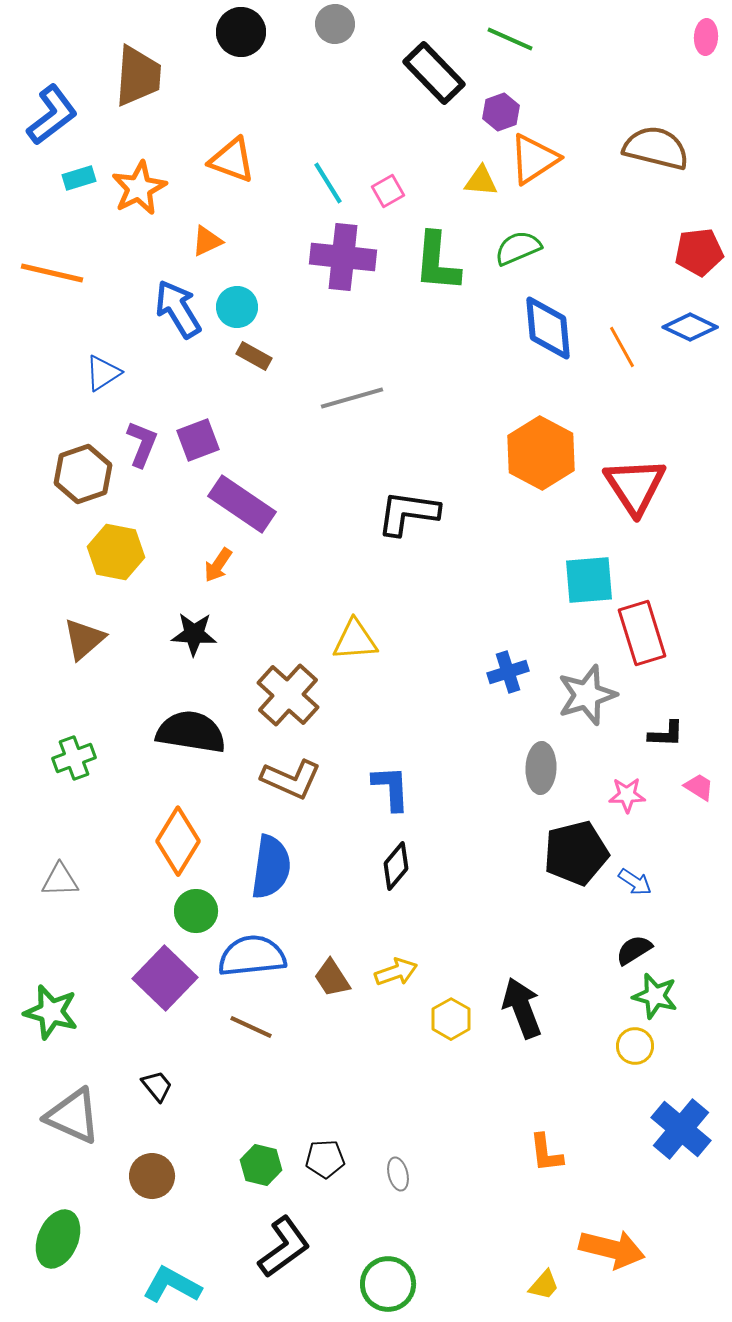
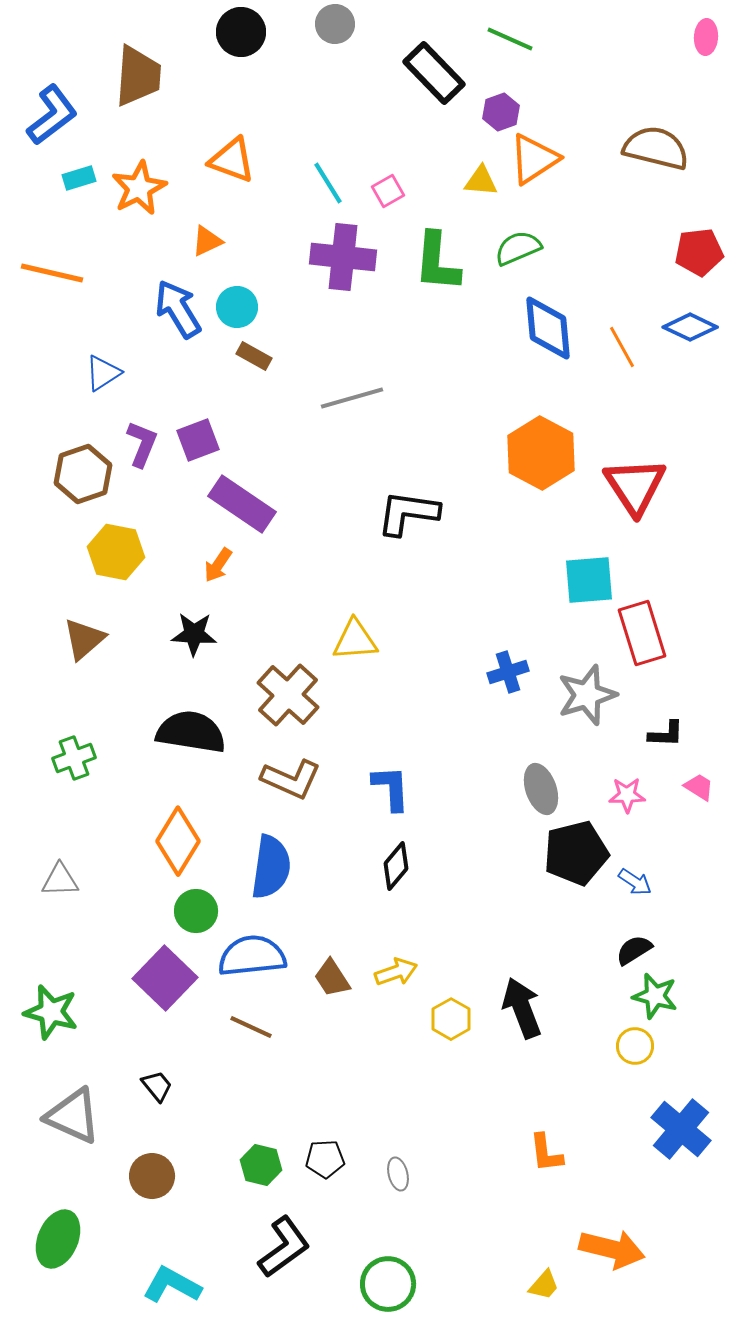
gray ellipse at (541, 768): moved 21 px down; rotated 21 degrees counterclockwise
